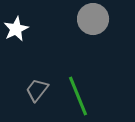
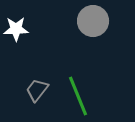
gray circle: moved 2 px down
white star: rotated 25 degrees clockwise
